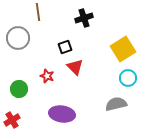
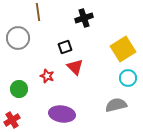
gray semicircle: moved 1 px down
